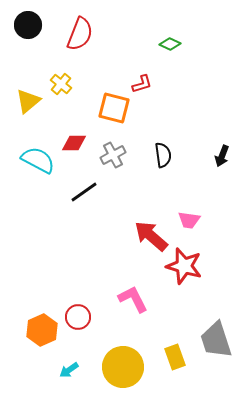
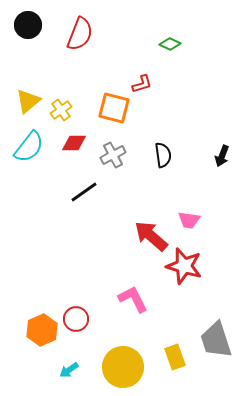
yellow cross: moved 26 px down; rotated 15 degrees clockwise
cyan semicircle: moved 9 px left, 13 px up; rotated 100 degrees clockwise
red circle: moved 2 px left, 2 px down
